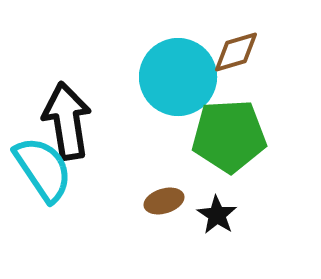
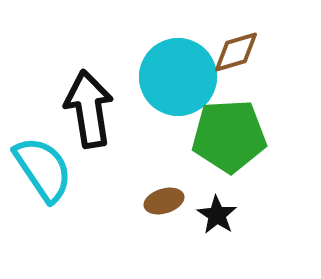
black arrow: moved 22 px right, 12 px up
